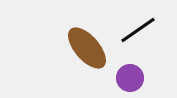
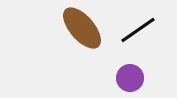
brown ellipse: moved 5 px left, 20 px up
